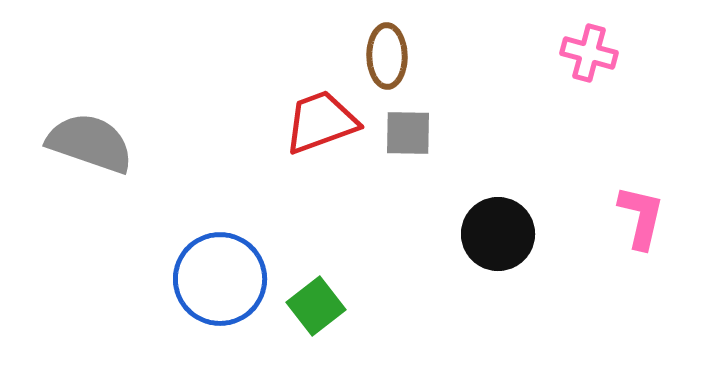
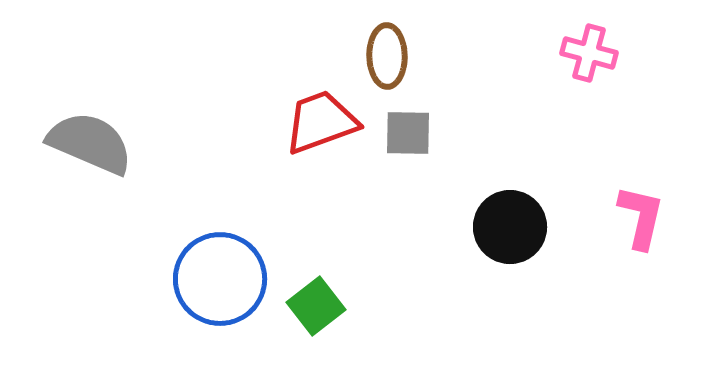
gray semicircle: rotated 4 degrees clockwise
black circle: moved 12 px right, 7 px up
